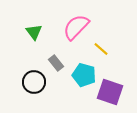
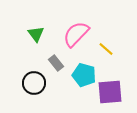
pink semicircle: moved 7 px down
green triangle: moved 2 px right, 2 px down
yellow line: moved 5 px right
black circle: moved 1 px down
purple square: rotated 24 degrees counterclockwise
